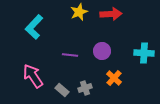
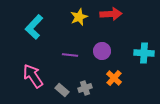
yellow star: moved 5 px down
